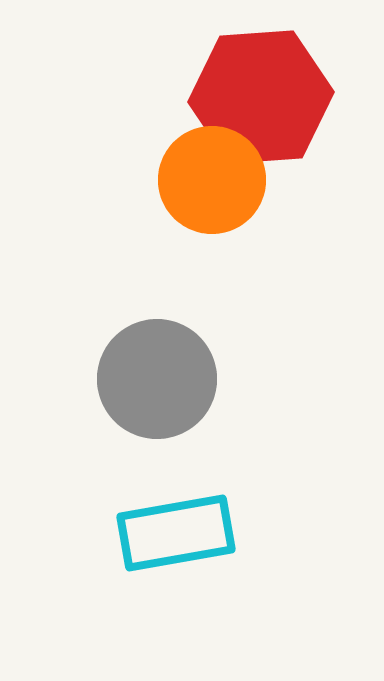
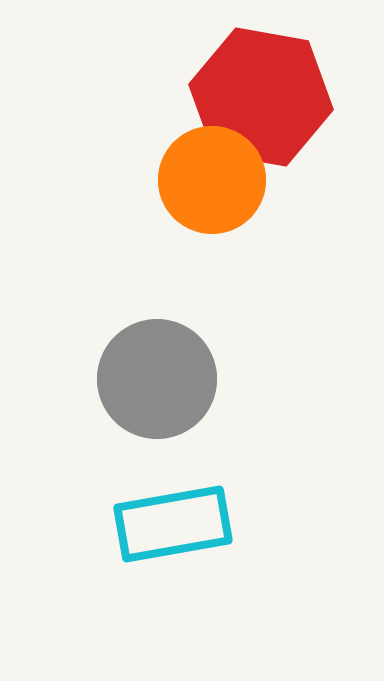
red hexagon: rotated 14 degrees clockwise
cyan rectangle: moved 3 px left, 9 px up
